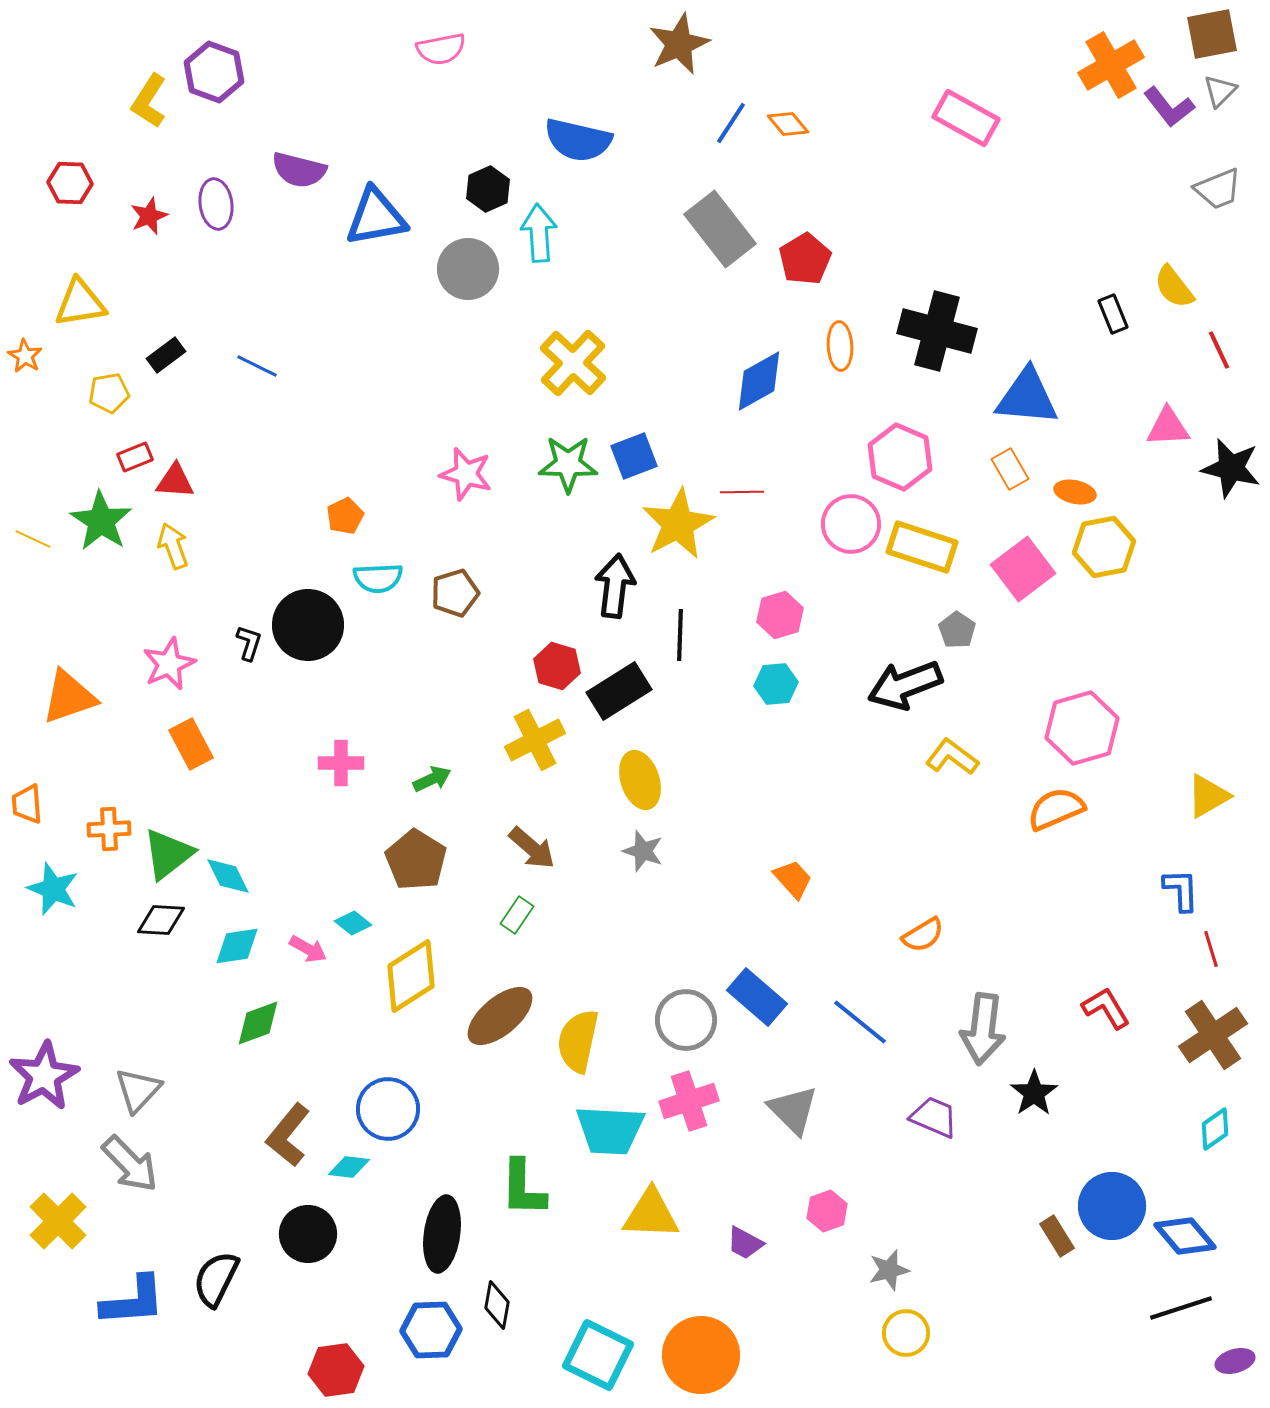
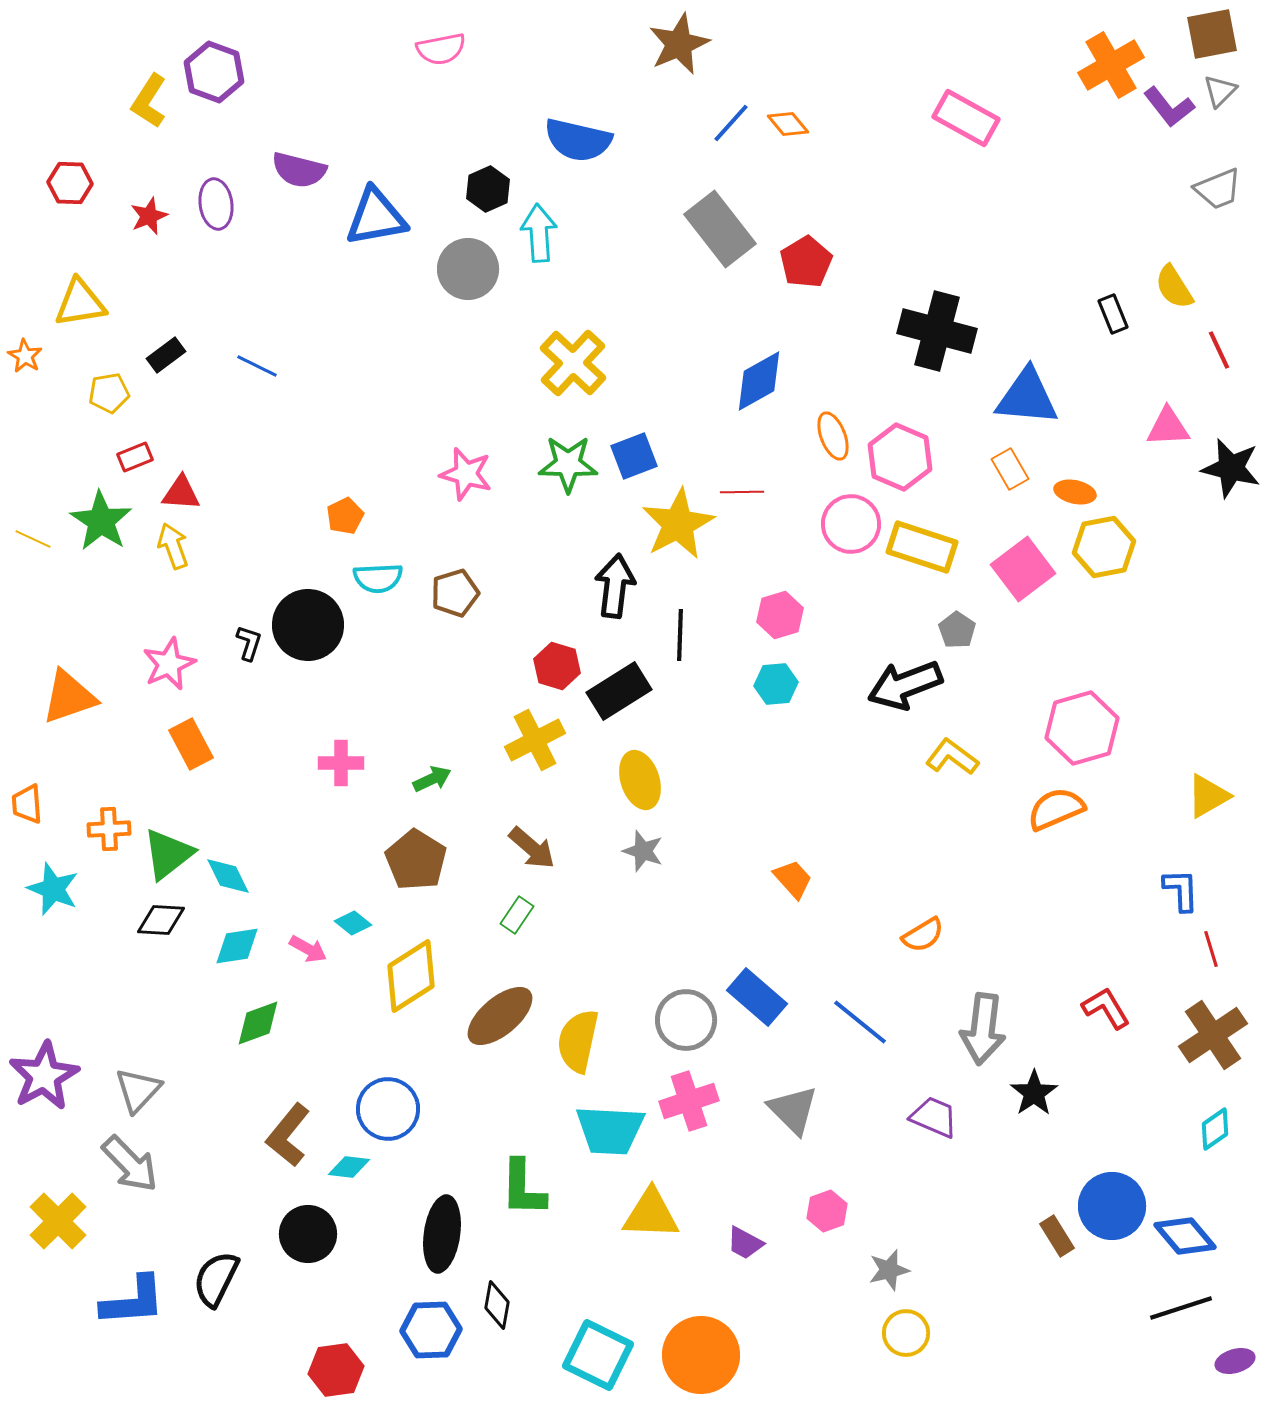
blue line at (731, 123): rotated 9 degrees clockwise
red pentagon at (805, 259): moved 1 px right, 3 px down
yellow semicircle at (1174, 287): rotated 6 degrees clockwise
orange ellipse at (840, 346): moved 7 px left, 90 px down; rotated 18 degrees counterclockwise
red triangle at (175, 481): moved 6 px right, 12 px down
